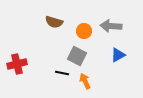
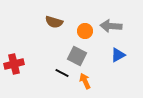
orange circle: moved 1 px right
red cross: moved 3 px left
black line: rotated 16 degrees clockwise
